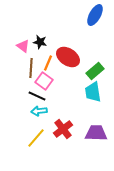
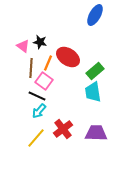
cyan arrow: rotated 42 degrees counterclockwise
